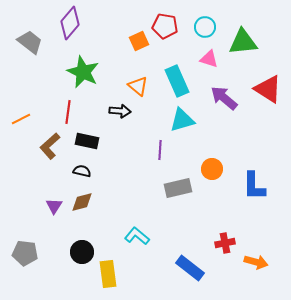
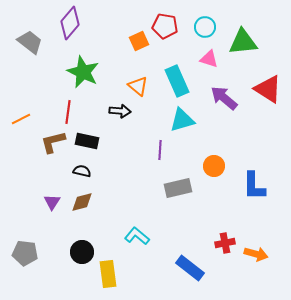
brown L-shape: moved 3 px right, 4 px up; rotated 28 degrees clockwise
orange circle: moved 2 px right, 3 px up
purple triangle: moved 2 px left, 4 px up
orange arrow: moved 8 px up
